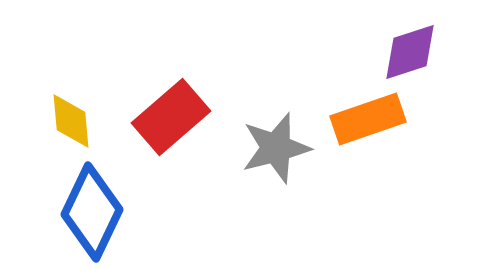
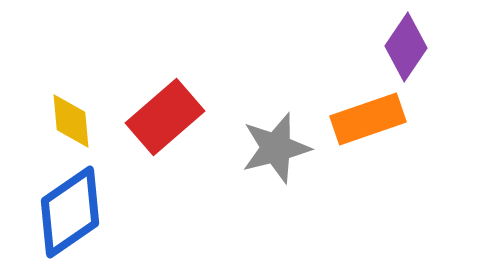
purple diamond: moved 4 px left, 5 px up; rotated 38 degrees counterclockwise
red rectangle: moved 6 px left
blue diamond: moved 22 px left; rotated 30 degrees clockwise
